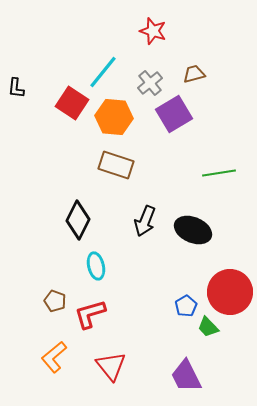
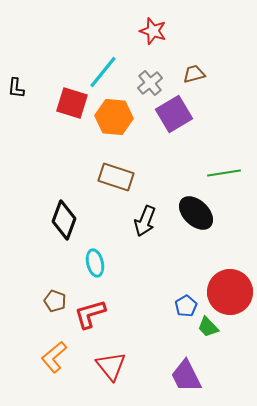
red square: rotated 16 degrees counterclockwise
brown rectangle: moved 12 px down
green line: moved 5 px right
black diamond: moved 14 px left; rotated 6 degrees counterclockwise
black ellipse: moved 3 px right, 17 px up; rotated 21 degrees clockwise
cyan ellipse: moved 1 px left, 3 px up
